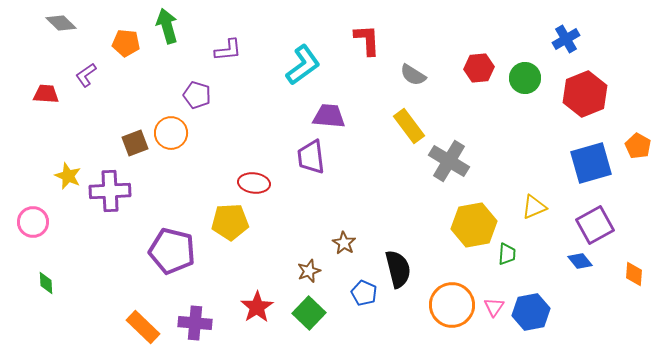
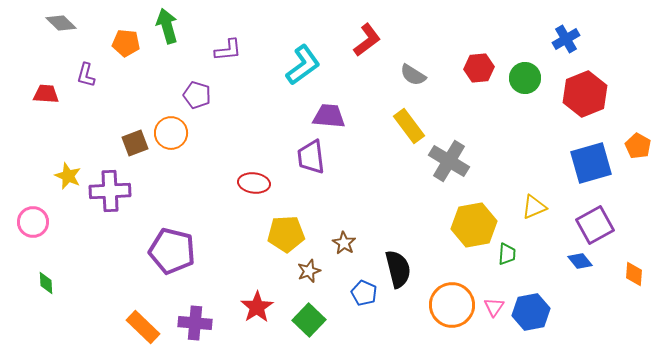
red L-shape at (367, 40): rotated 56 degrees clockwise
purple L-shape at (86, 75): rotated 40 degrees counterclockwise
yellow pentagon at (230, 222): moved 56 px right, 12 px down
green square at (309, 313): moved 7 px down
